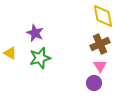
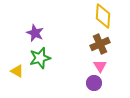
yellow diamond: rotated 15 degrees clockwise
yellow triangle: moved 7 px right, 18 px down
